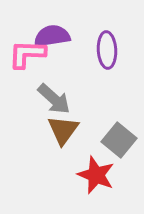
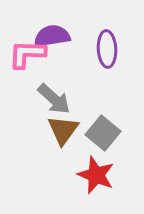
purple ellipse: moved 1 px up
gray square: moved 16 px left, 7 px up
